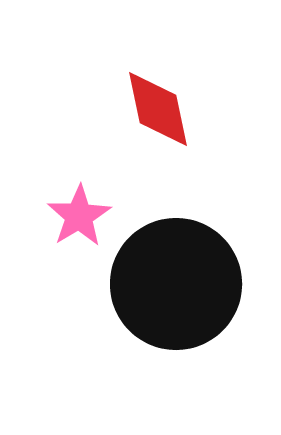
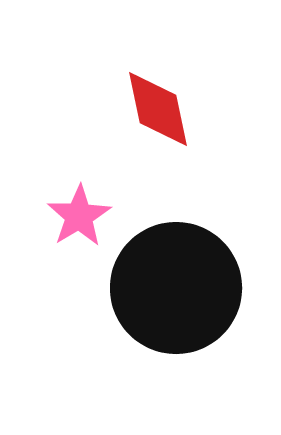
black circle: moved 4 px down
